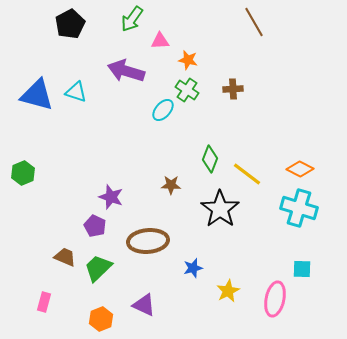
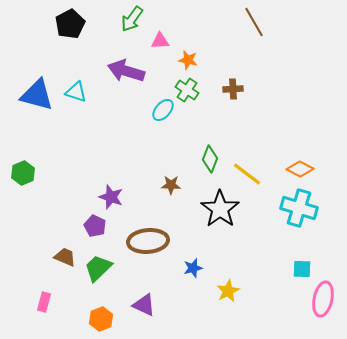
pink ellipse: moved 48 px right
